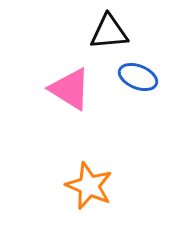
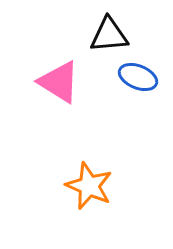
black triangle: moved 3 px down
pink triangle: moved 11 px left, 7 px up
